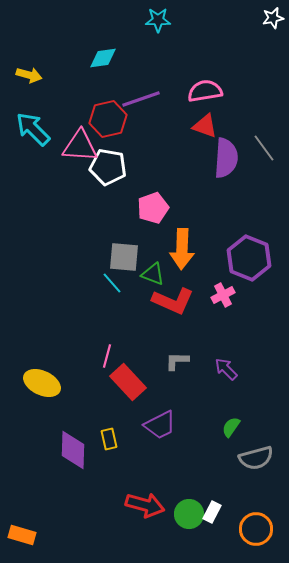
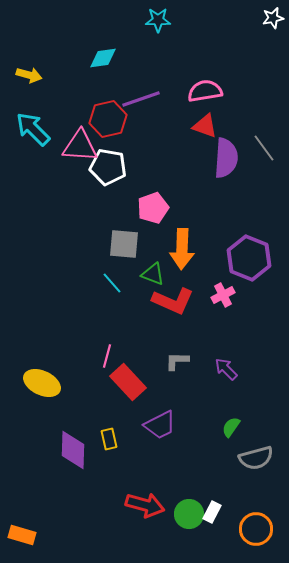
gray square: moved 13 px up
